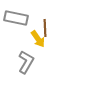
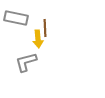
yellow arrow: rotated 30 degrees clockwise
gray L-shape: rotated 135 degrees counterclockwise
